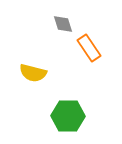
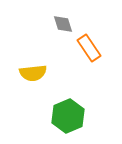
yellow semicircle: rotated 20 degrees counterclockwise
green hexagon: rotated 24 degrees counterclockwise
